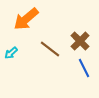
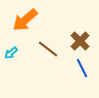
orange arrow: moved 1 px left, 1 px down
brown line: moved 2 px left
blue line: moved 2 px left
